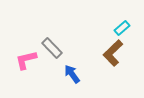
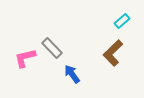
cyan rectangle: moved 7 px up
pink L-shape: moved 1 px left, 2 px up
